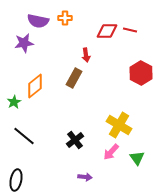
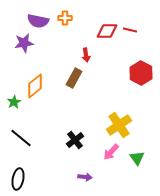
yellow cross: rotated 25 degrees clockwise
black line: moved 3 px left, 2 px down
black ellipse: moved 2 px right, 1 px up
